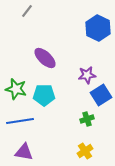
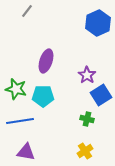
blue hexagon: moved 5 px up; rotated 10 degrees clockwise
purple ellipse: moved 1 px right, 3 px down; rotated 65 degrees clockwise
purple star: rotated 30 degrees counterclockwise
cyan pentagon: moved 1 px left, 1 px down
green cross: rotated 32 degrees clockwise
purple triangle: moved 2 px right
